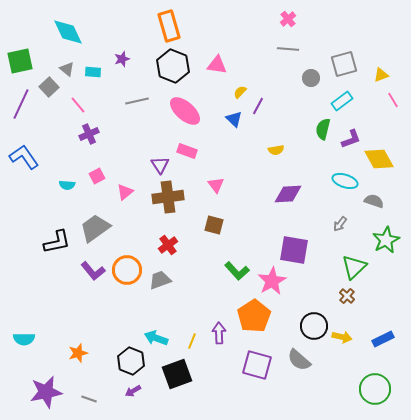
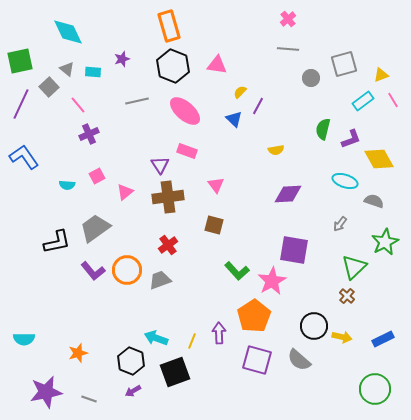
cyan rectangle at (342, 101): moved 21 px right
green star at (386, 240): moved 1 px left, 2 px down
purple square at (257, 365): moved 5 px up
black square at (177, 374): moved 2 px left, 2 px up
